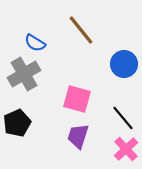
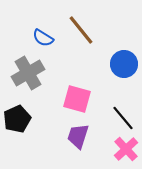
blue semicircle: moved 8 px right, 5 px up
gray cross: moved 4 px right, 1 px up
black pentagon: moved 4 px up
